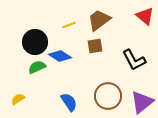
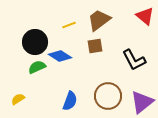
blue semicircle: moved 1 px right, 1 px up; rotated 54 degrees clockwise
